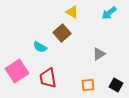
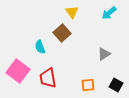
yellow triangle: rotated 24 degrees clockwise
cyan semicircle: rotated 40 degrees clockwise
gray triangle: moved 5 px right
pink square: moved 1 px right; rotated 20 degrees counterclockwise
